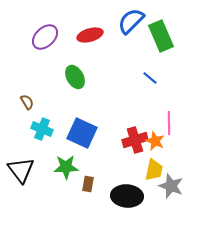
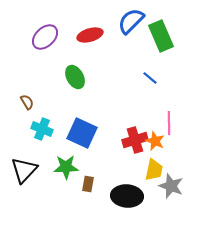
black triangle: moved 3 px right; rotated 20 degrees clockwise
